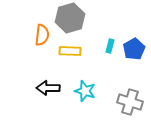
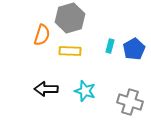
orange semicircle: rotated 10 degrees clockwise
black arrow: moved 2 px left, 1 px down
